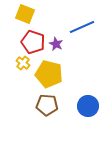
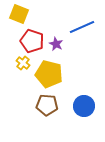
yellow square: moved 6 px left
red pentagon: moved 1 px left, 1 px up
blue circle: moved 4 px left
